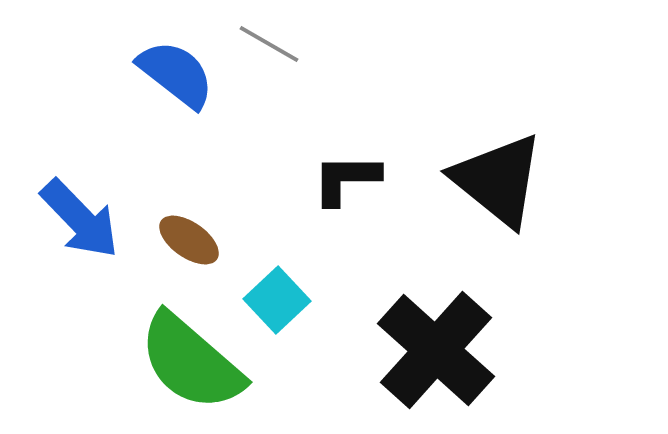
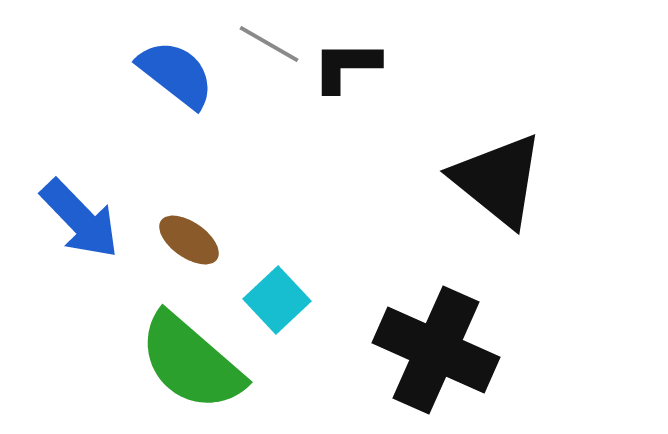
black L-shape: moved 113 px up
black cross: rotated 18 degrees counterclockwise
